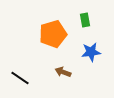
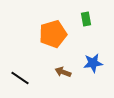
green rectangle: moved 1 px right, 1 px up
blue star: moved 2 px right, 11 px down
